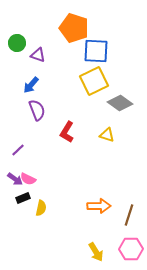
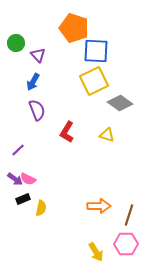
green circle: moved 1 px left
purple triangle: rotated 28 degrees clockwise
blue arrow: moved 2 px right, 3 px up; rotated 12 degrees counterclockwise
black rectangle: moved 1 px down
pink hexagon: moved 5 px left, 5 px up
